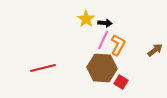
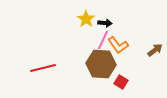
orange L-shape: rotated 115 degrees clockwise
brown hexagon: moved 1 px left, 4 px up
